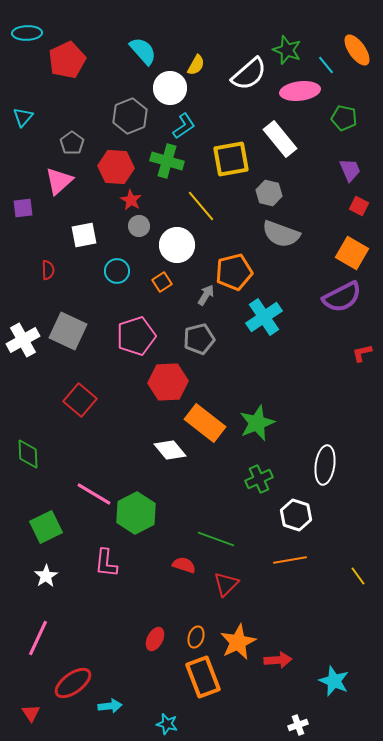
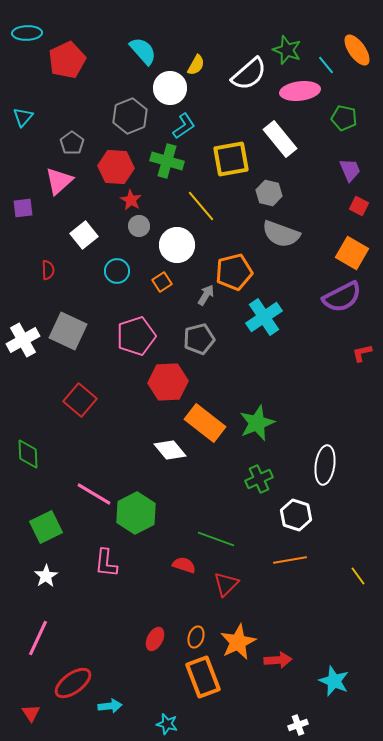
white square at (84, 235): rotated 28 degrees counterclockwise
